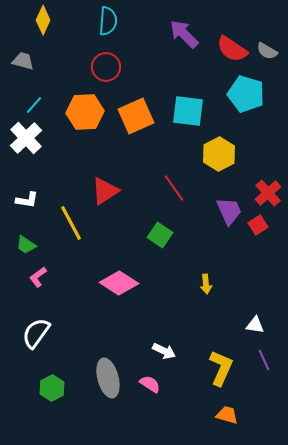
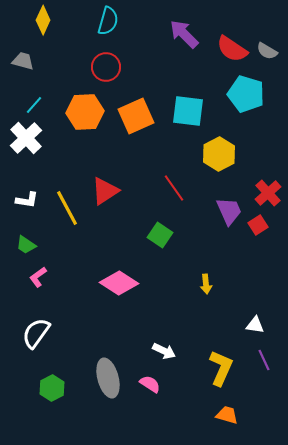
cyan semicircle: rotated 12 degrees clockwise
yellow line: moved 4 px left, 15 px up
